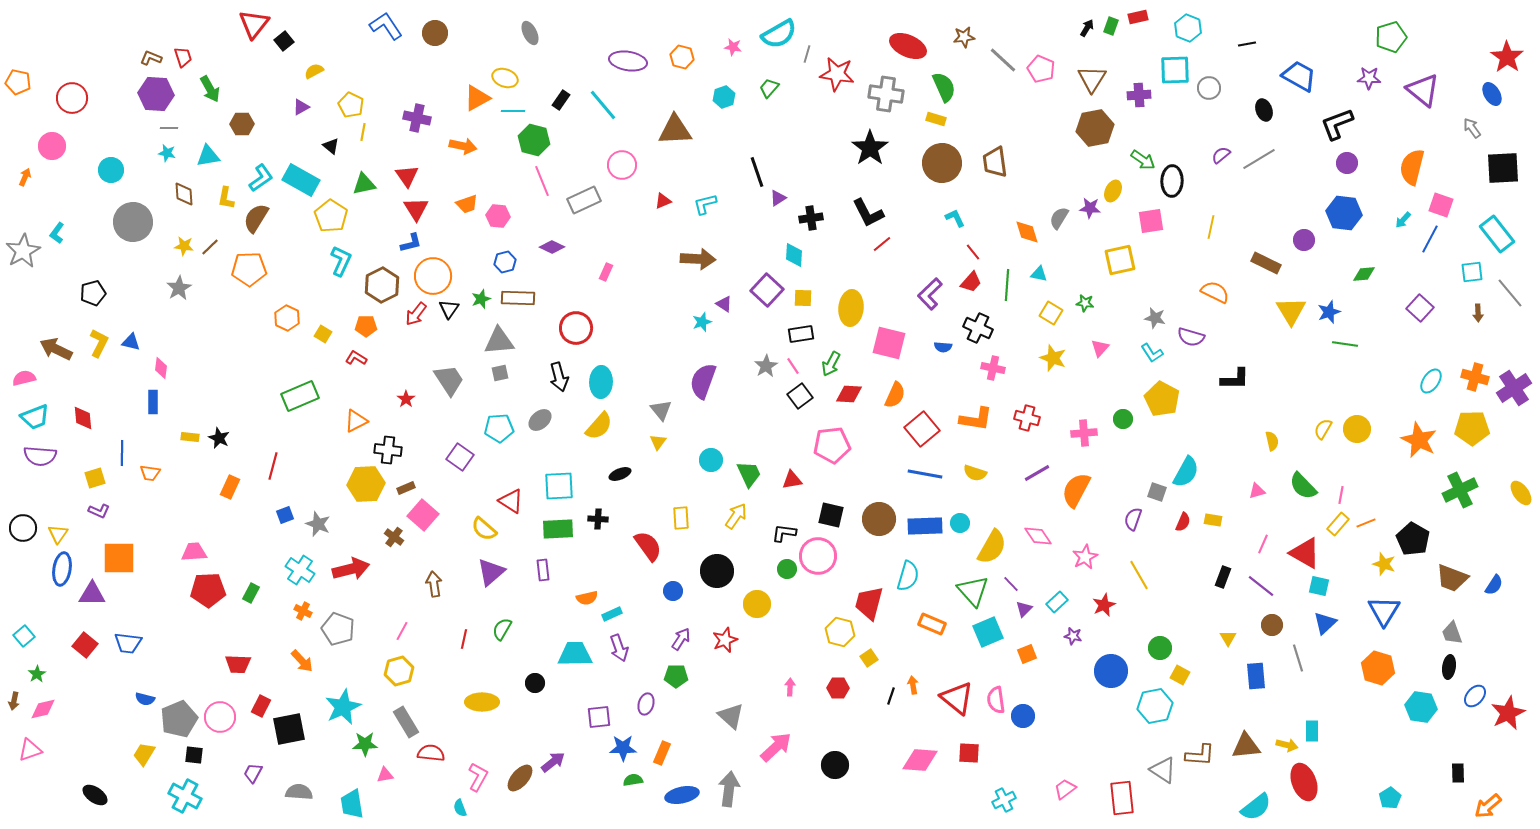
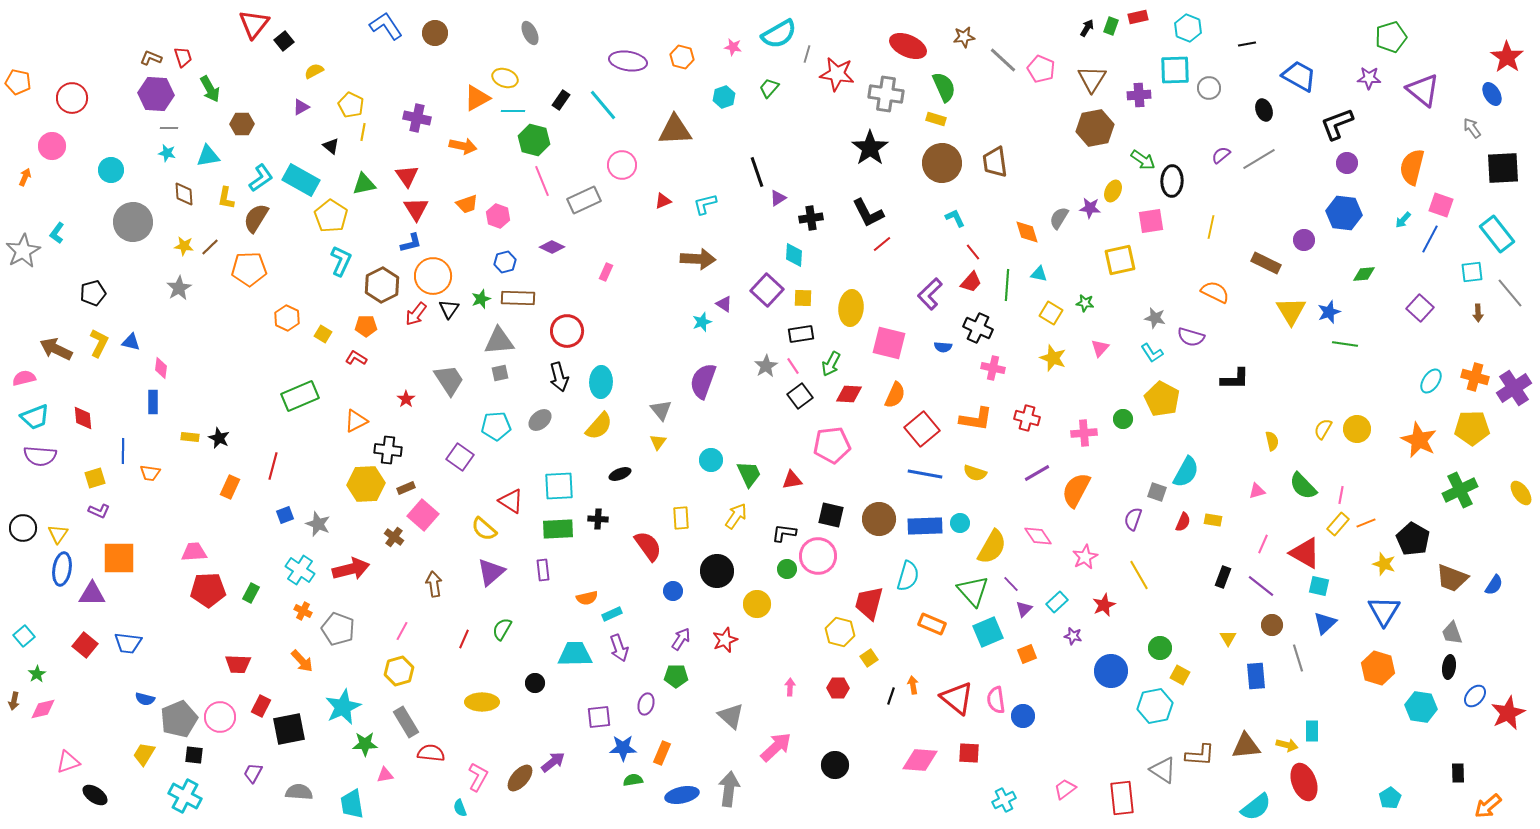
pink hexagon at (498, 216): rotated 15 degrees clockwise
red circle at (576, 328): moved 9 px left, 3 px down
cyan pentagon at (499, 428): moved 3 px left, 2 px up
blue line at (122, 453): moved 1 px right, 2 px up
red line at (464, 639): rotated 12 degrees clockwise
pink triangle at (30, 750): moved 38 px right, 12 px down
